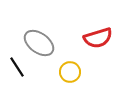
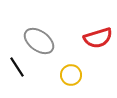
gray ellipse: moved 2 px up
yellow circle: moved 1 px right, 3 px down
